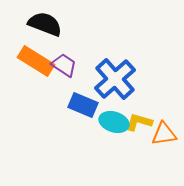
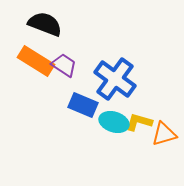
blue cross: rotated 12 degrees counterclockwise
orange triangle: rotated 8 degrees counterclockwise
